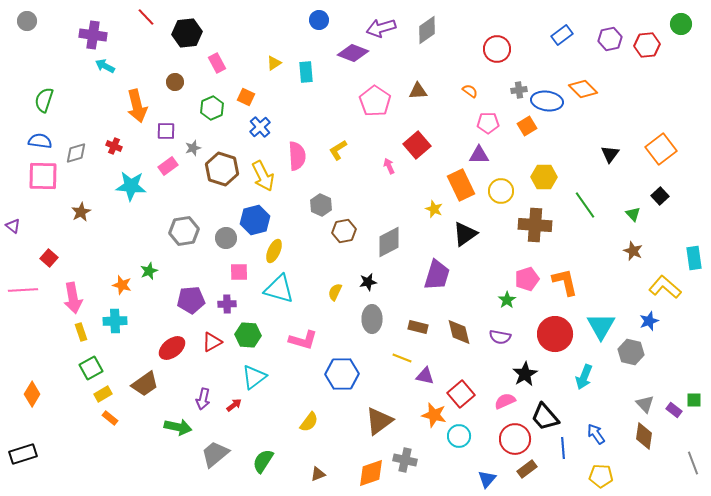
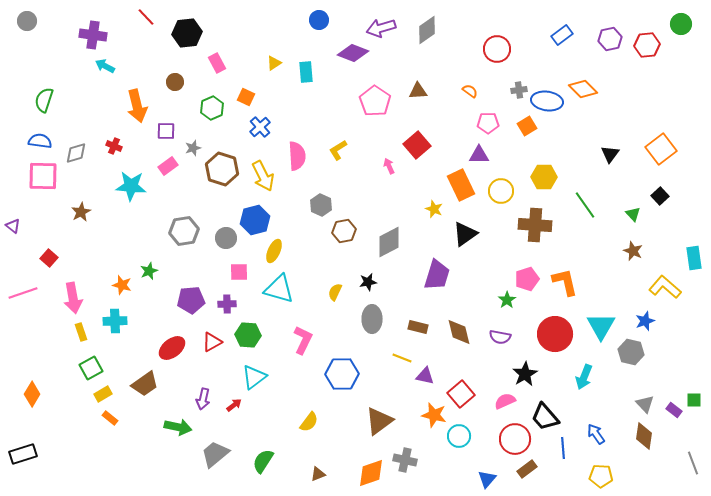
pink line at (23, 290): moved 3 px down; rotated 16 degrees counterclockwise
blue star at (649, 321): moved 4 px left
pink L-shape at (303, 340): rotated 80 degrees counterclockwise
